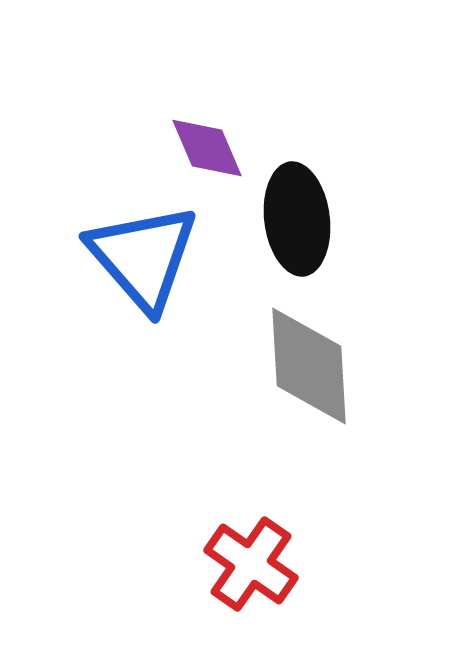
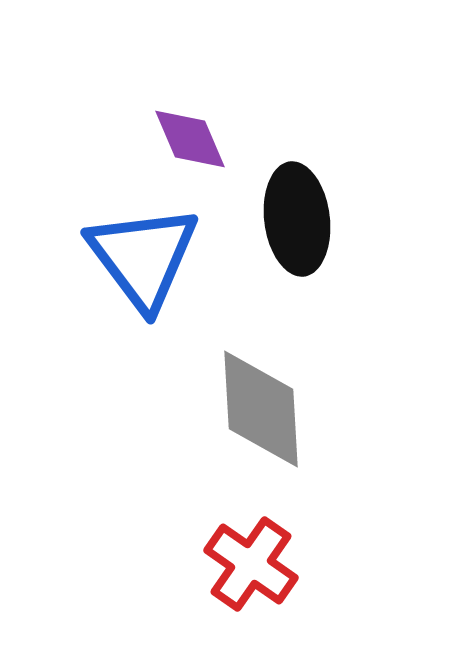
purple diamond: moved 17 px left, 9 px up
blue triangle: rotated 4 degrees clockwise
gray diamond: moved 48 px left, 43 px down
